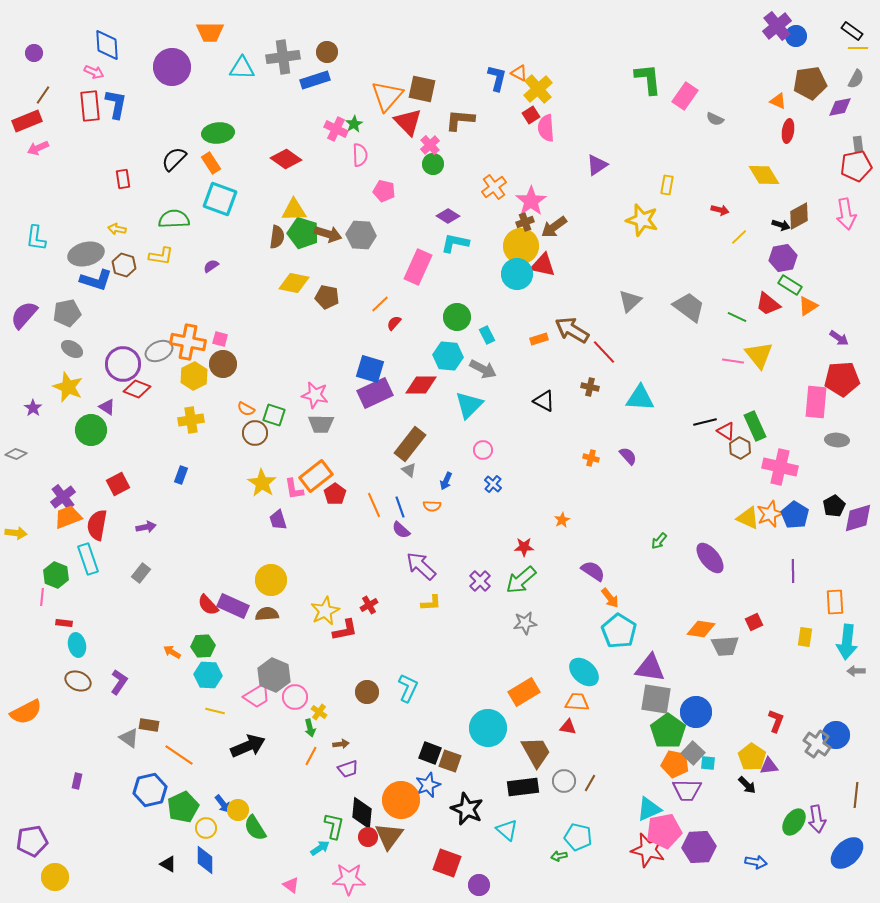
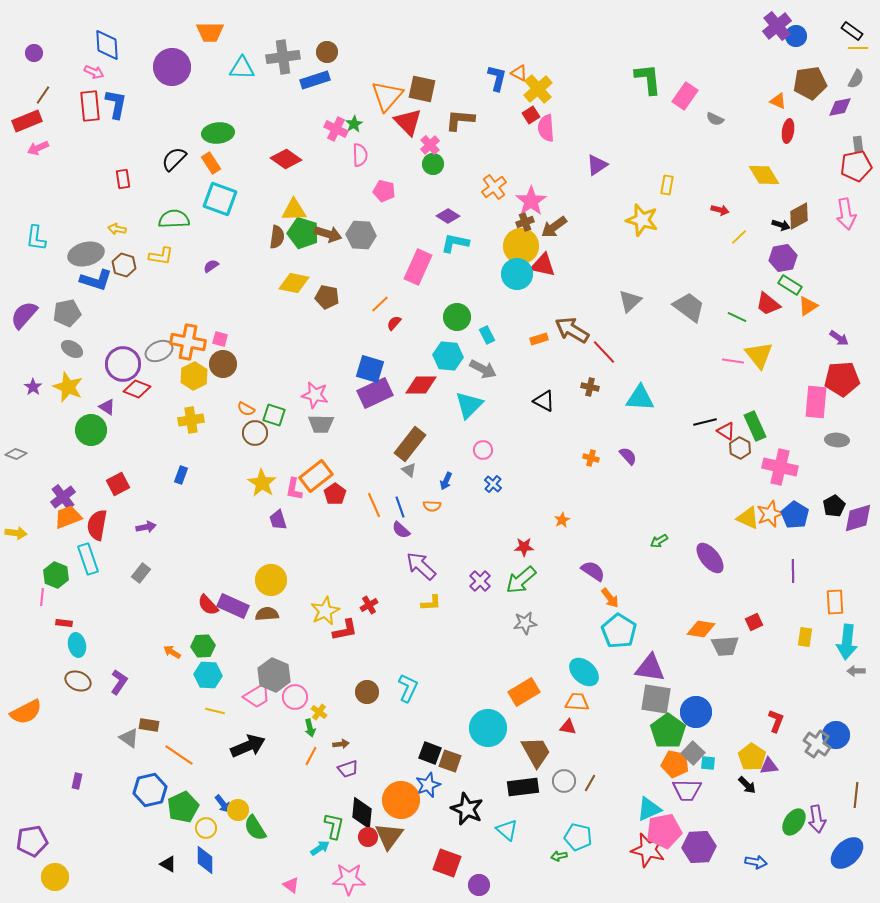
purple star at (33, 408): moved 21 px up
pink L-shape at (294, 489): rotated 20 degrees clockwise
green arrow at (659, 541): rotated 18 degrees clockwise
